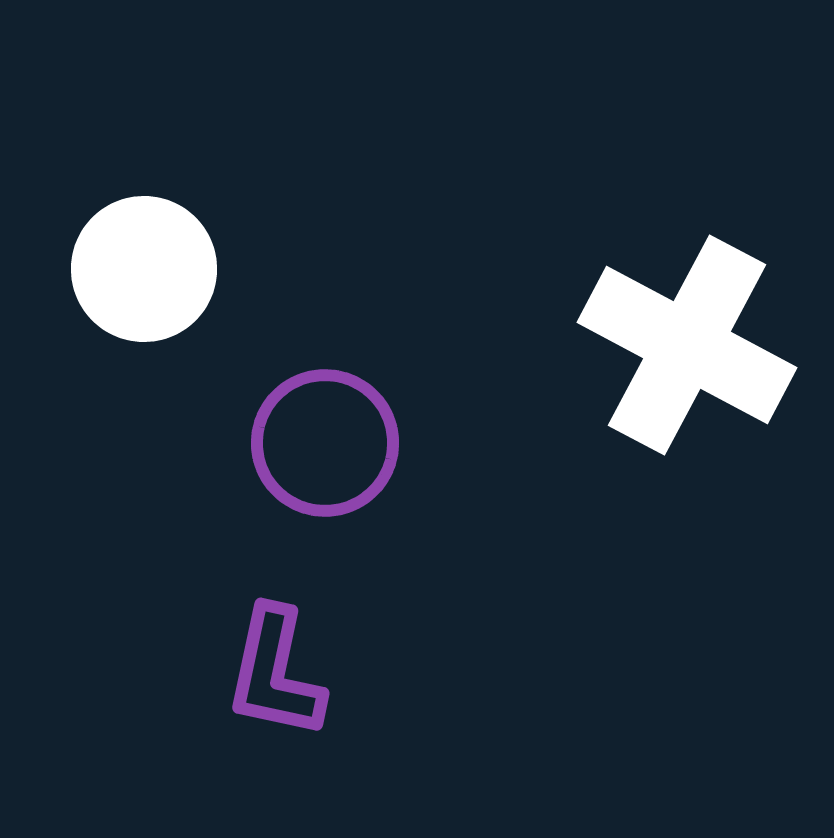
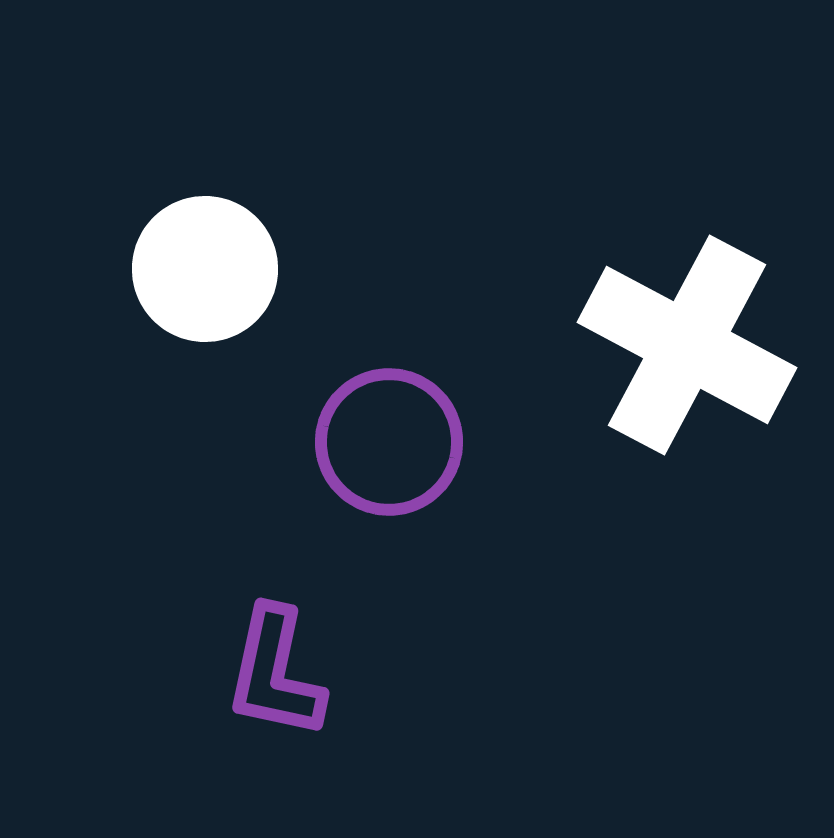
white circle: moved 61 px right
purple circle: moved 64 px right, 1 px up
